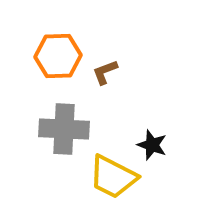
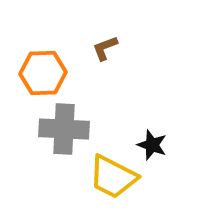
orange hexagon: moved 15 px left, 17 px down
brown L-shape: moved 24 px up
